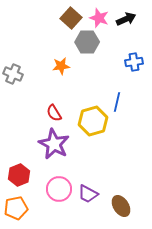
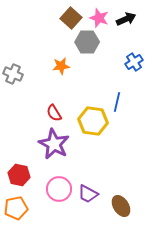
blue cross: rotated 24 degrees counterclockwise
yellow hexagon: rotated 24 degrees clockwise
red hexagon: rotated 25 degrees counterclockwise
